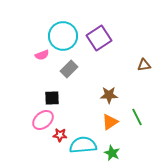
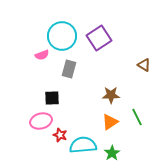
cyan circle: moved 1 px left
brown triangle: rotated 40 degrees clockwise
gray rectangle: rotated 30 degrees counterclockwise
brown star: moved 2 px right
pink ellipse: moved 2 px left, 1 px down; rotated 25 degrees clockwise
red star: rotated 16 degrees clockwise
green star: rotated 14 degrees clockwise
